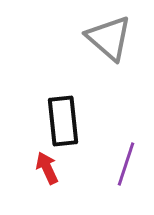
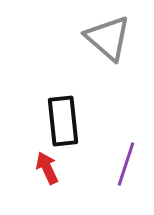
gray triangle: moved 1 px left
